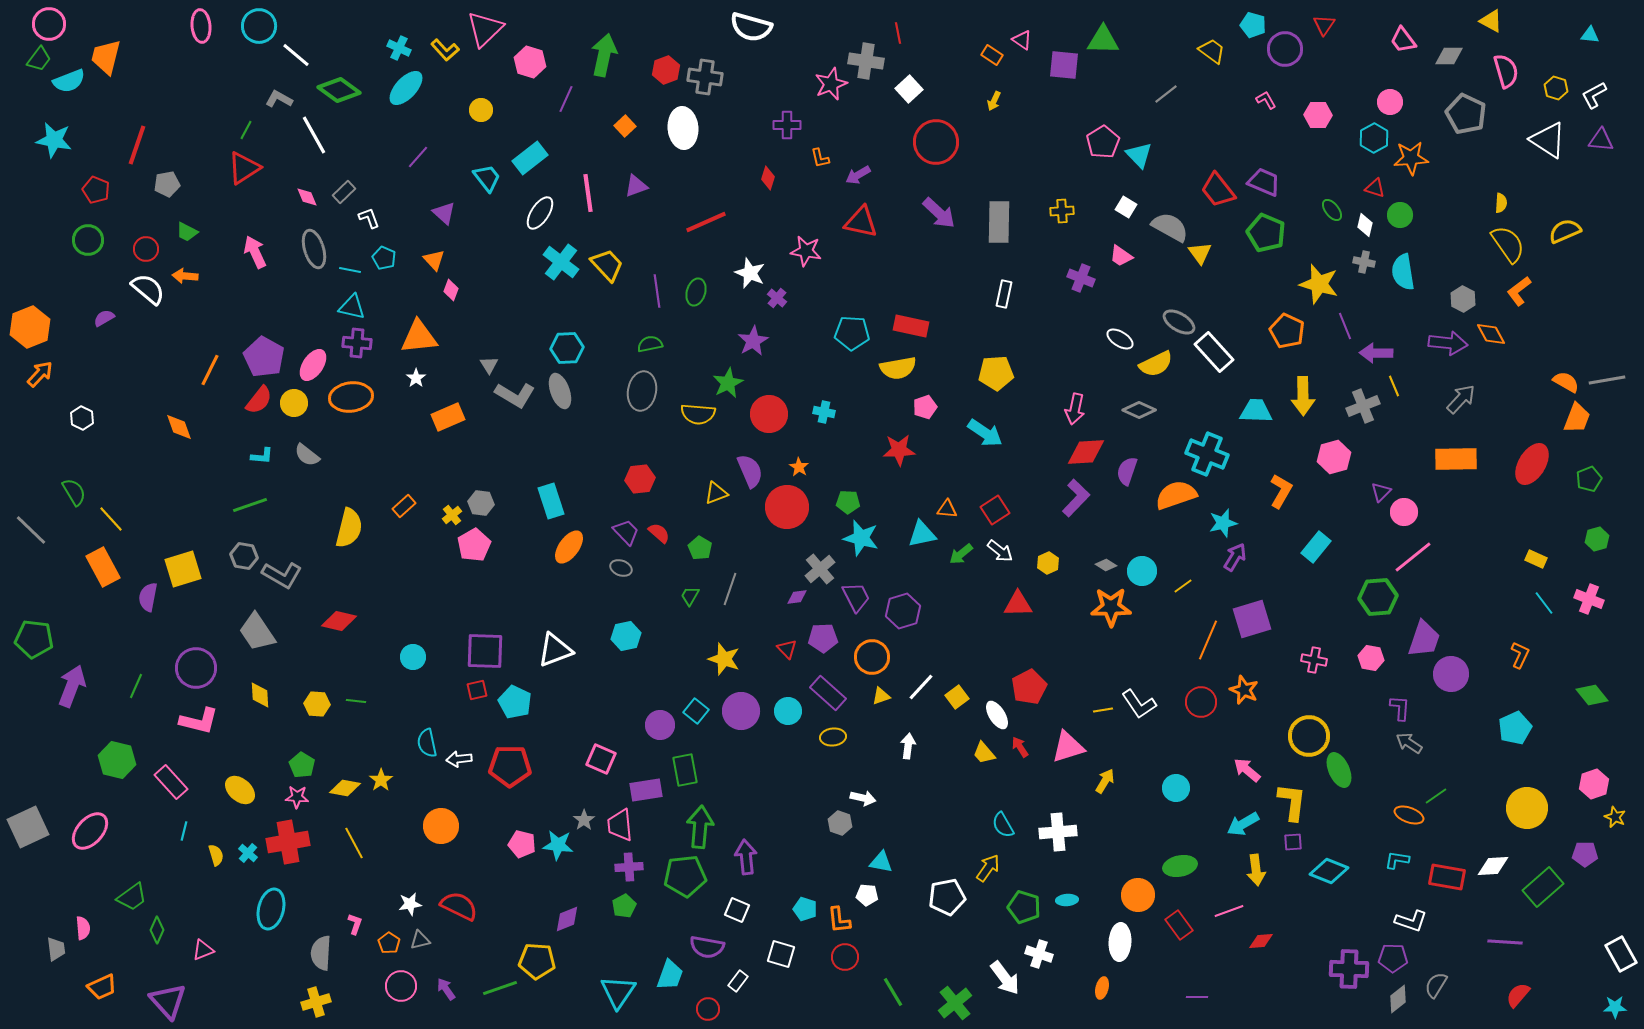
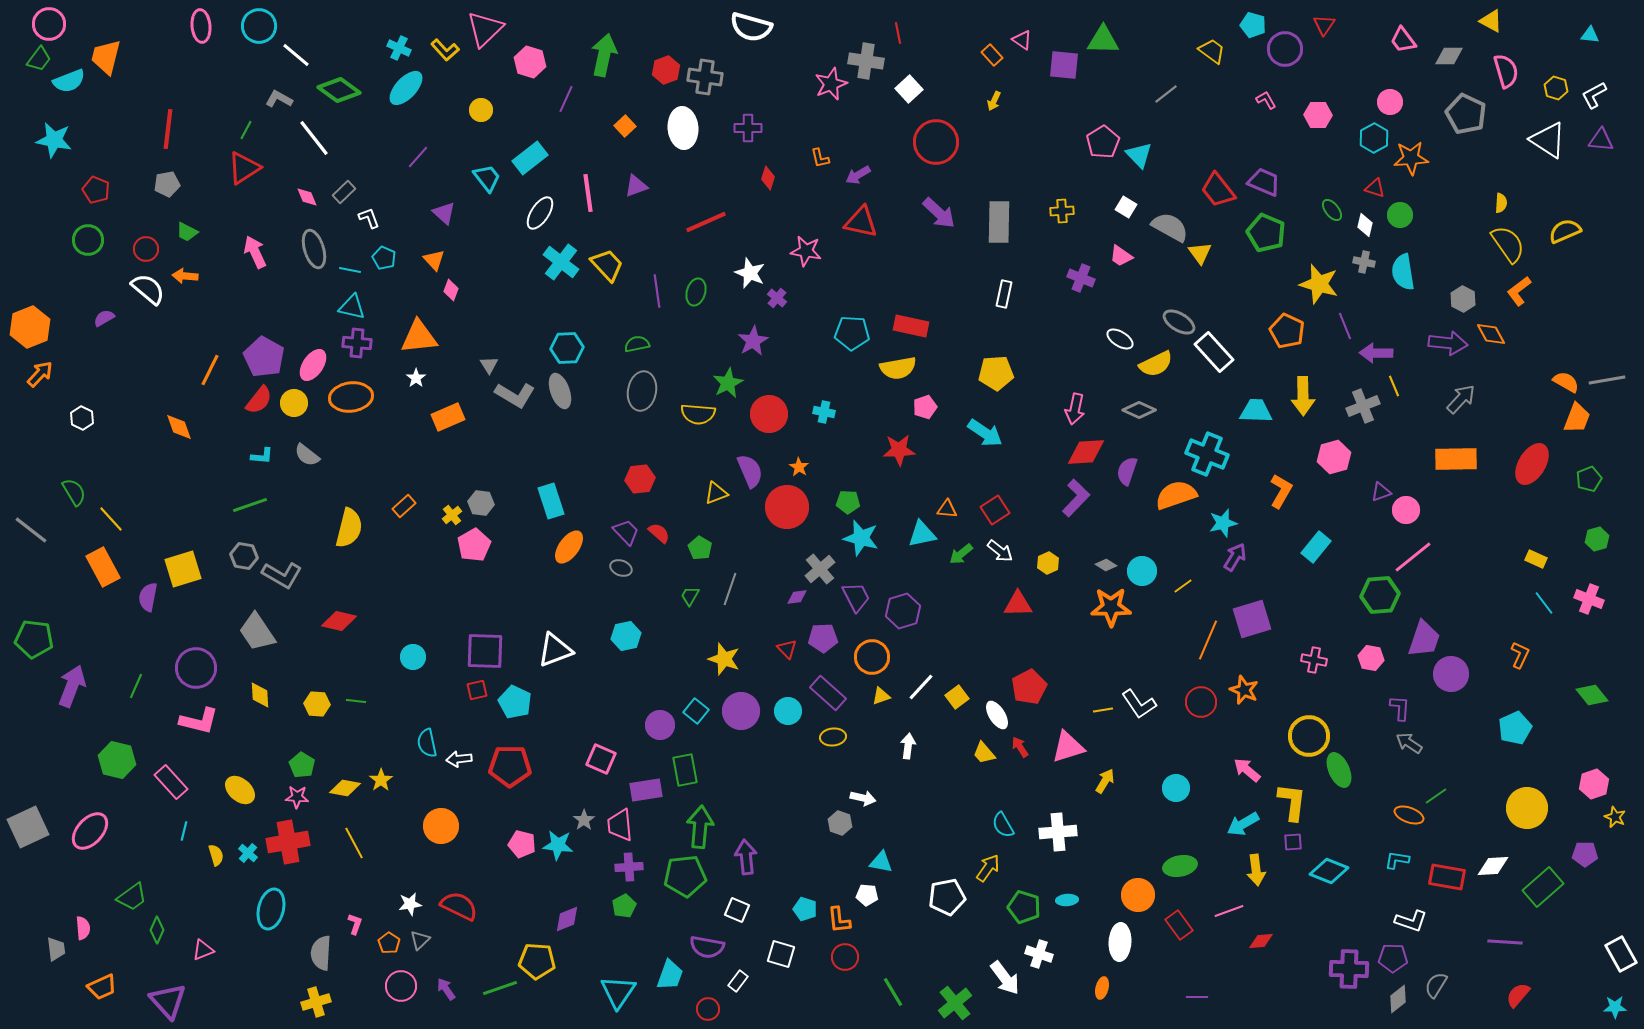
orange rectangle at (992, 55): rotated 15 degrees clockwise
purple cross at (787, 125): moved 39 px left, 3 px down
white line at (314, 135): moved 3 px down; rotated 9 degrees counterclockwise
red line at (137, 145): moved 31 px right, 16 px up; rotated 12 degrees counterclockwise
green semicircle at (650, 344): moved 13 px left
purple triangle at (1381, 492): rotated 25 degrees clockwise
pink circle at (1404, 512): moved 2 px right, 2 px up
gray line at (31, 530): rotated 6 degrees counterclockwise
green hexagon at (1378, 597): moved 2 px right, 2 px up
gray triangle at (420, 940): rotated 30 degrees counterclockwise
